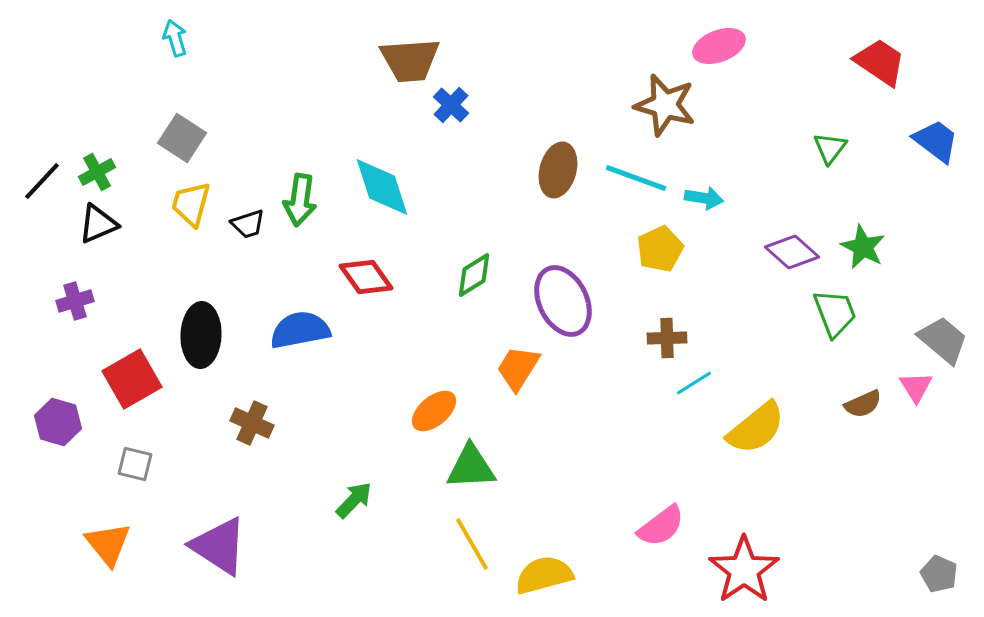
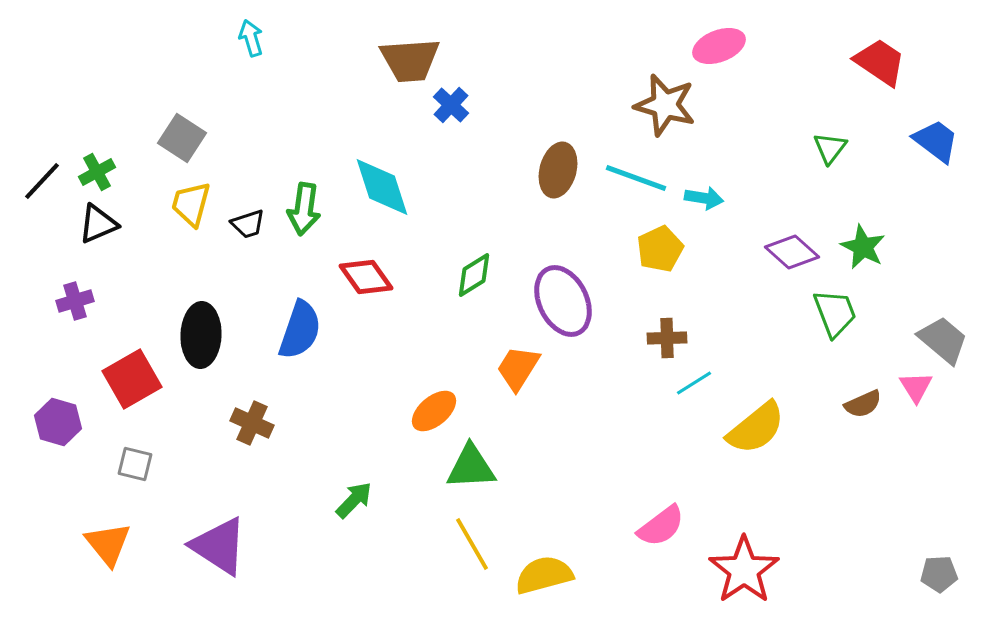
cyan arrow at (175, 38): moved 76 px right
green arrow at (300, 200): moved 4 px right, 9 px down
blue semicircle at (300, 330): rotated 120 degrees clockwise
gray pentagon at (939, 574): rotated 27 degrees counterclockwise
